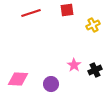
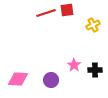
red line: moved 15 px right
black cross: rotated 24 degrees clockwise
purple circle: moved 4 px up
